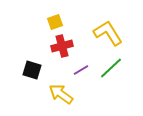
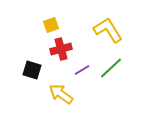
yellow square: moved 4 px left, 3 px down
yellow L-shape: moved 3 px up
red cross: moved 1 px left, 3 px down
purple line: moved 1 px right
